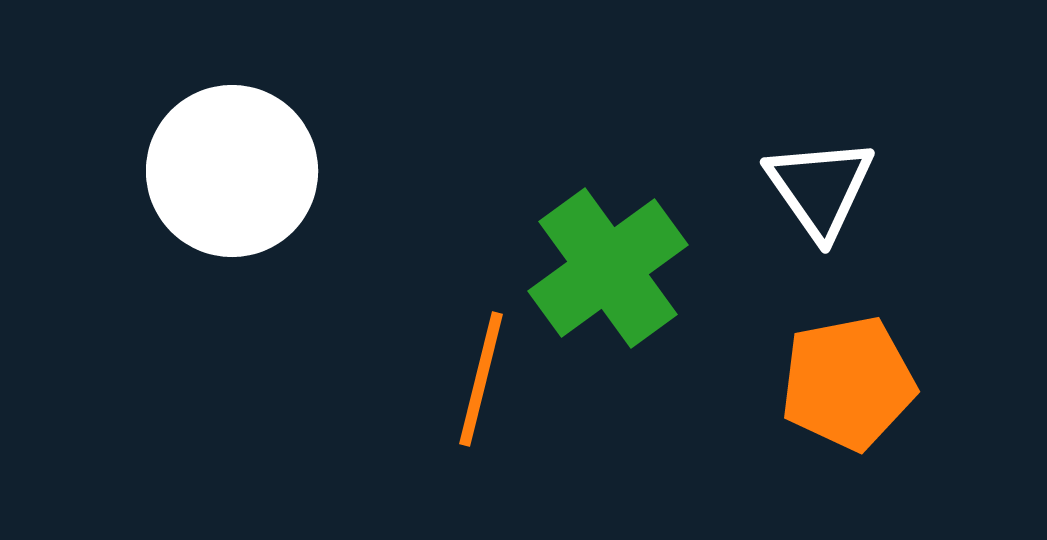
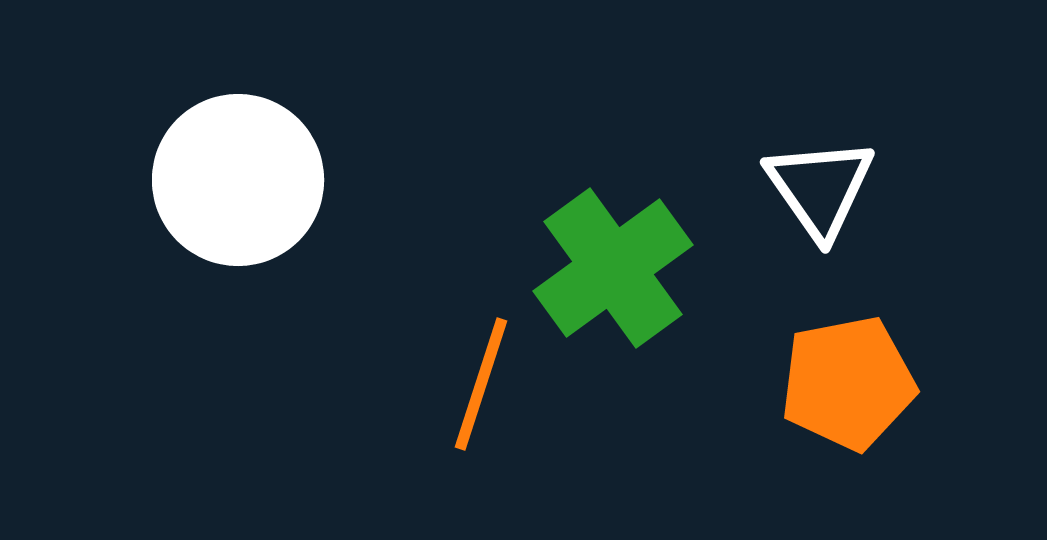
white circle: moved 6 px right, 9 px down
green cross: moved 5 px right
orange line: moved 5 px down; rotated 4 degrees clockwise
